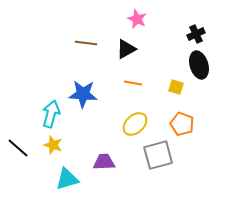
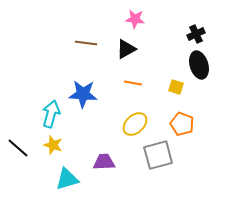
pink star: moved 2 px left; rotated 18 degrees counterclockwise
